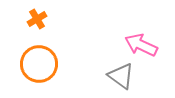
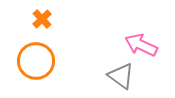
orange cross: moved 5 px right; rotated 12 degrees counterclockwise
orange circle: moved 3 px left, 3 px up
